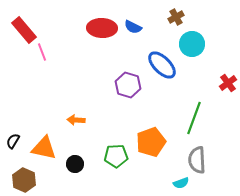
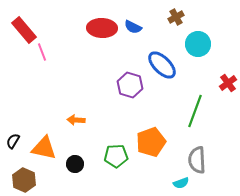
cyan circle: moved 6 px right
purple hexagon: moved 2 px right
green line: moved 1 px right, 7 px up
